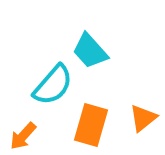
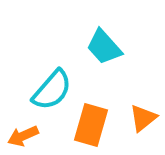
cyan trapezoid: moved 14 px right, 4 px up
cyan semicircle: moved 1 px left, 5 px down
orange arrow: rotated 24 degrees clockwise
